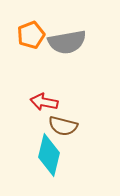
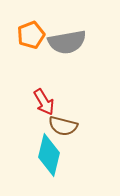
red arrow: rotated 132 degrees counterclockwise
